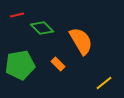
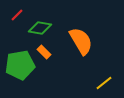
red line: rotated 32 degrees counterclockwise
green diamond: moved 2 px left; rotated 35 degrees counterclockwise
orange rectangle: moved 14 px left, 12 px up
